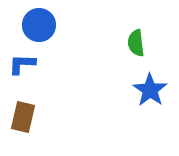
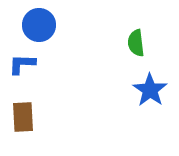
brown rectangle: rotated 16 degrees counterclockwise
